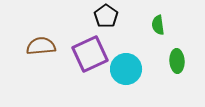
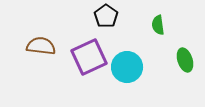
brown semicircle: rotated 12 degrees clockwise
purple square: moved 1 px left, 3 px down
green ellipse: moved 8 px right, 1 px up; rotated 15 degrees counterclockwise
cyan circle: moved 1 px right, 2 px up
